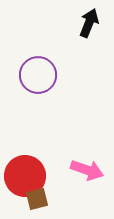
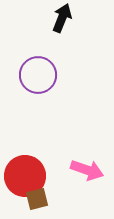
black arrow: moved 27 px left, 5 px up
